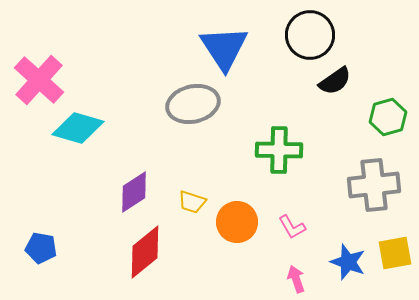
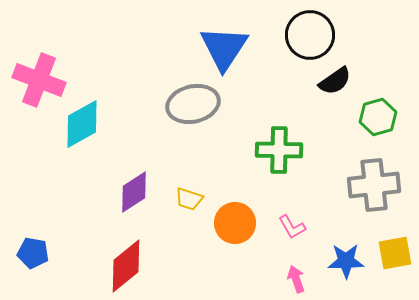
blue triangle: rotated 6 degrees clockwise
pink cross: rotated 21 degrees counterclockwise
green hexagon: moved 10 px left
cyan diamond: moved 4 px right, 4 px up; rotated 45 degrees counterclockwise
yellow trapezoid: moved 3 px left, 3 px up
orange circle: moved 2 px left, 1 px down
blue pentagon: moved 8 px left, 5 px down
red diamond: moved 19 px left, 14 px down
blue star: moved 2 px left, 1 px up; rotated 21 degrees counterclockwise
